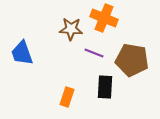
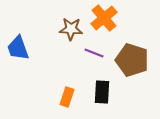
orange cross: rotated 28 degrees clockwise
blue trapezoid: moved 4 px left, 5 px up
brown pentagon: rotated 8 degrees clockwise
black rectangle: moved 3 px left, 5 px down
